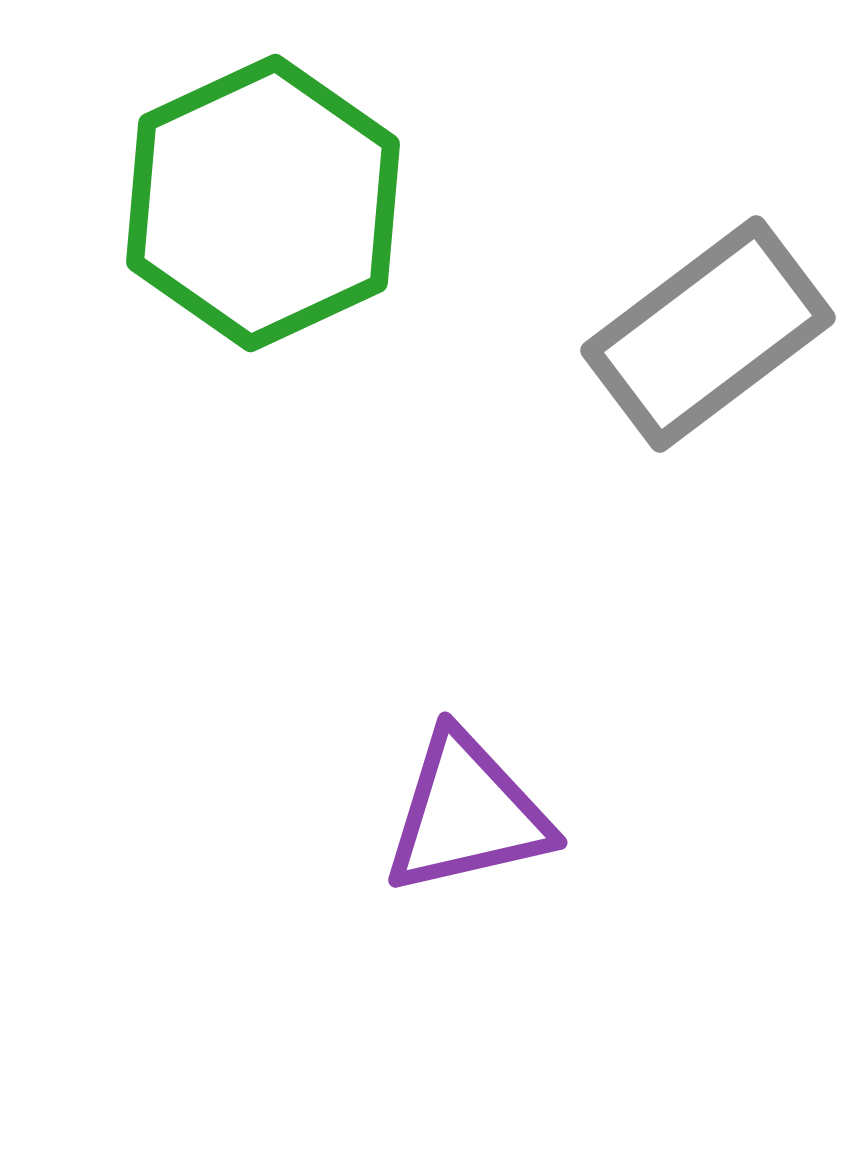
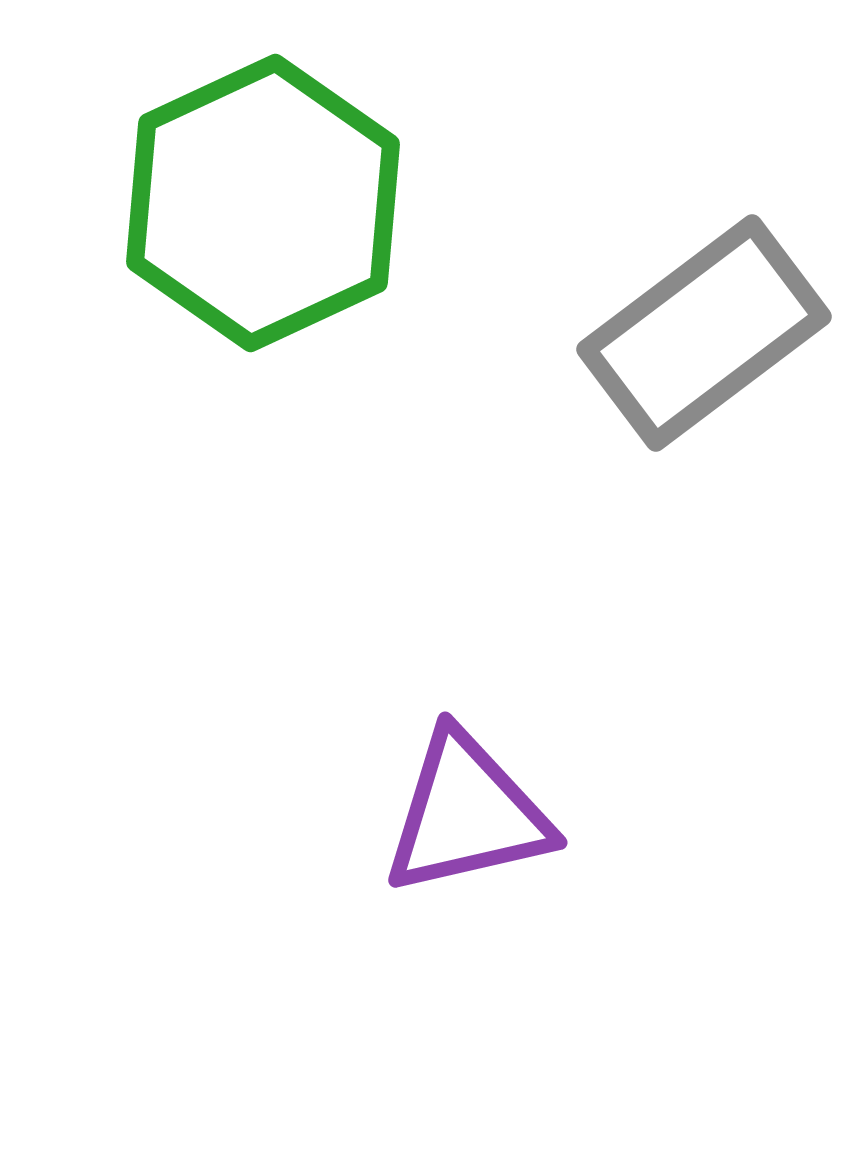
gray rectangle: moved 4 px left, 1 px up
